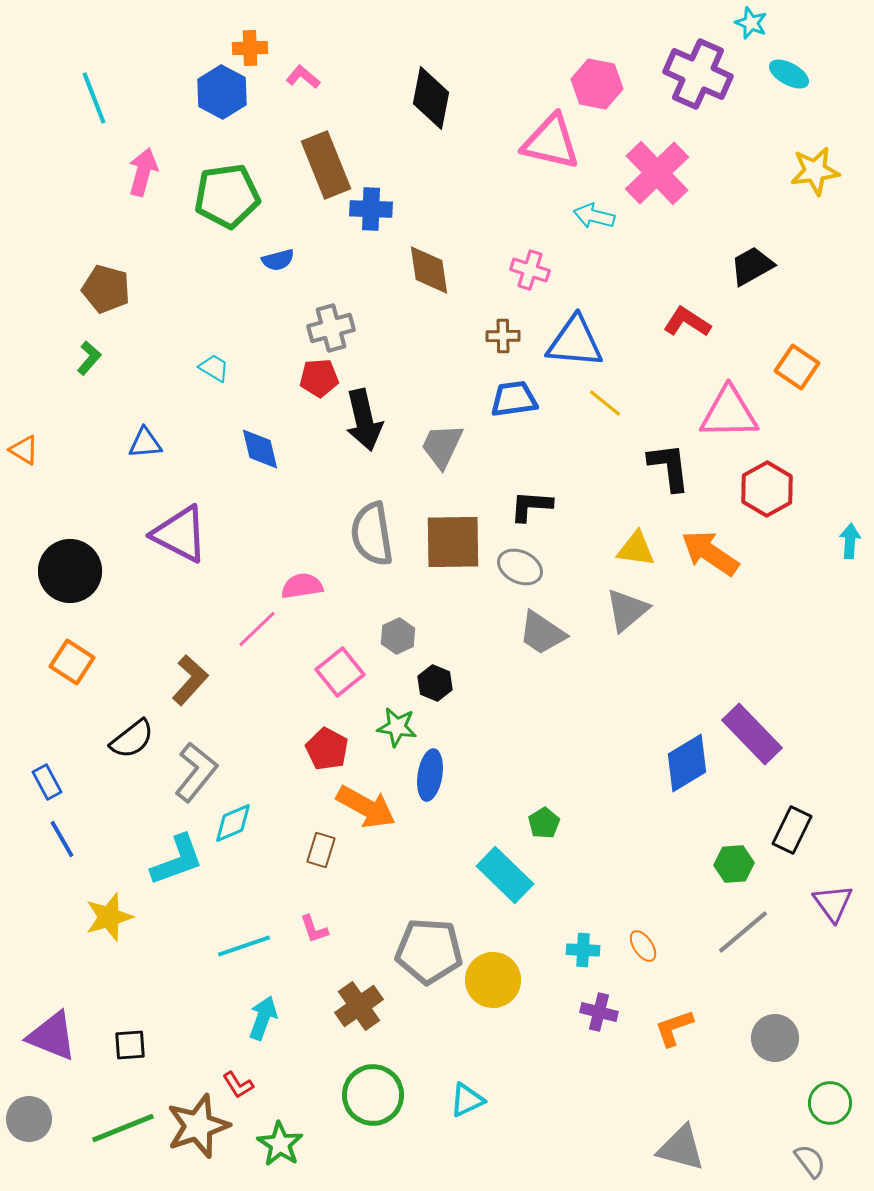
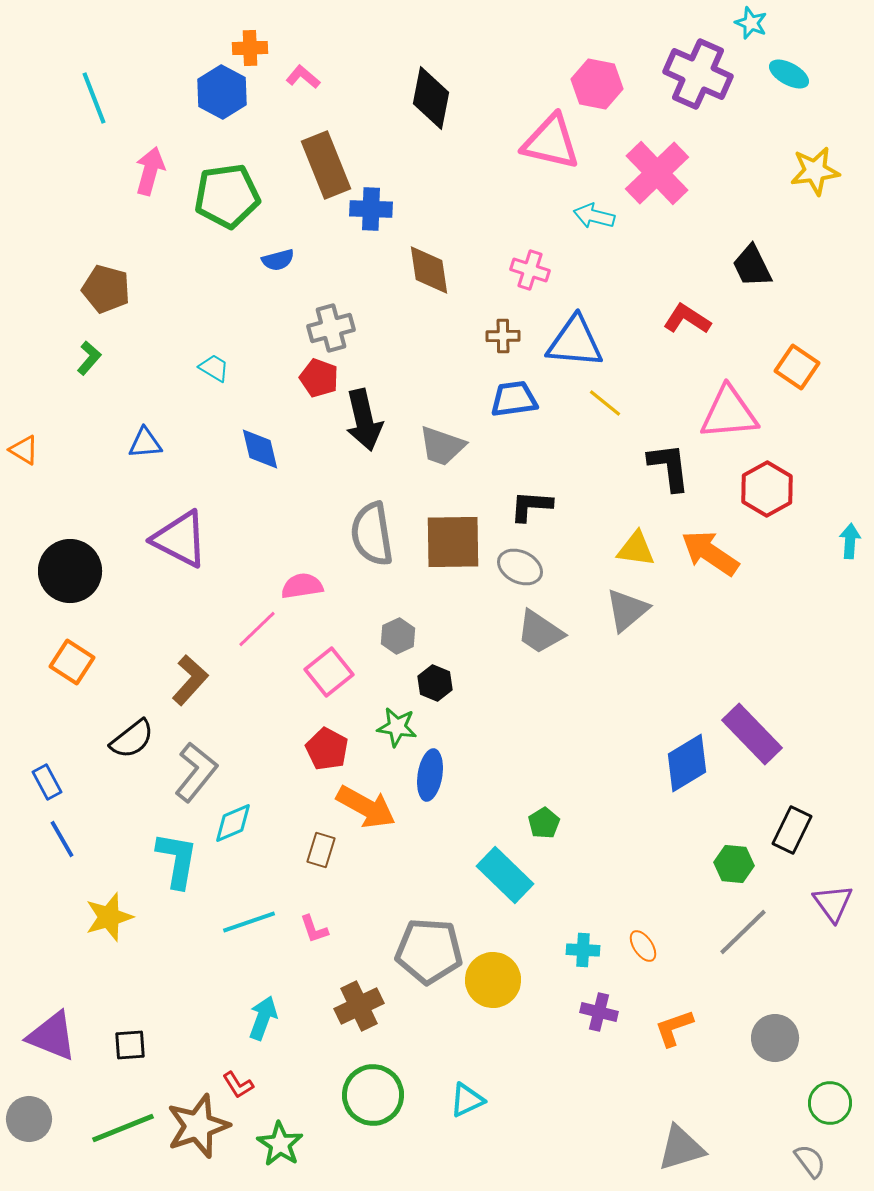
pink arrow at (143, 172): moved 7 px right, 1 px up
black trapezoid at (752, 266): rotated 87 degrees counterclockwise
red L-shape at (687, 322): moved 3 px up
red pentagon at (319, 378): rotated 24 degrees clockwise
pink triangle at (729, 413): rotated 4 degrees counterclockwise
gray trapezoid at (442, 446): rotated 96 degrees counterclockwise
purple triangle at (180, 534): moved 5 px down
gray trapezoid at (542, 633): moved 2 px left, 1 px up
pink square at (340, 672): moved 11 px left
cyan L-shape at (177, 860): rotated 60 degrees counterclockwise
green hexagon at (734, 864): rotated 9 degrees clockwise
gray line at (743, 932): rotated 4 degrees counterclockwise
cyan line at (244, 946): moved 5 px right, 24 px up
brown cross at (359, 1006): rotated 9 degrees clockwise
gray triangle at (681, 1148): rotated 32 degrees counterclockwise
